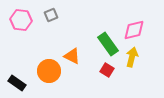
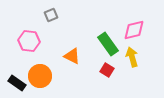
pink hexagon: moved 8 px right, 21 px down
yellow arrow: rotated 30 degrees counterclockwise
orange circle: moved 9 px left, 5 px down
